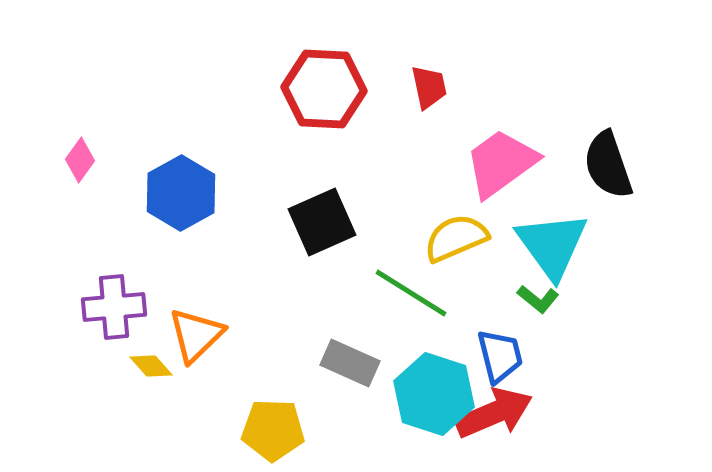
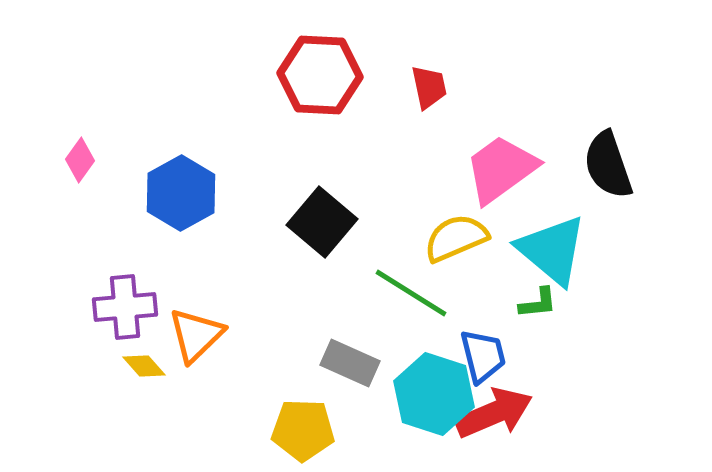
red hexagon: moved 4 px left, 14 px up
pink trapezoid: moved 6 px down
black square: rotated 26 degrees counterclockwise
cyan triangle: moved 5 px down; rotated 14 degrees counterclockwise
green L-shape: moved 4 px down; rotated 45 degrees counterclockwise
purple cross: moved 11 px right
blue trapezoid: moved 17 px left
yellow diamond: moved 7 px left
yellow pentagon: moved 30 px right
